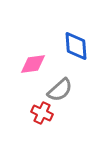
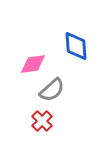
gray semicircle: moved 8 px left
red cross: moved 8 px down; rotated 20 degrees clockwise
